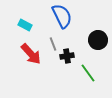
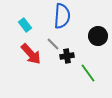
blue semicircle: rotated 30 degrees clockwise
cyan rectangle: rotated 24 degrees clockwise
black circle: moved 4 px up
gray line: rotated 24 degrees counterclockwise
